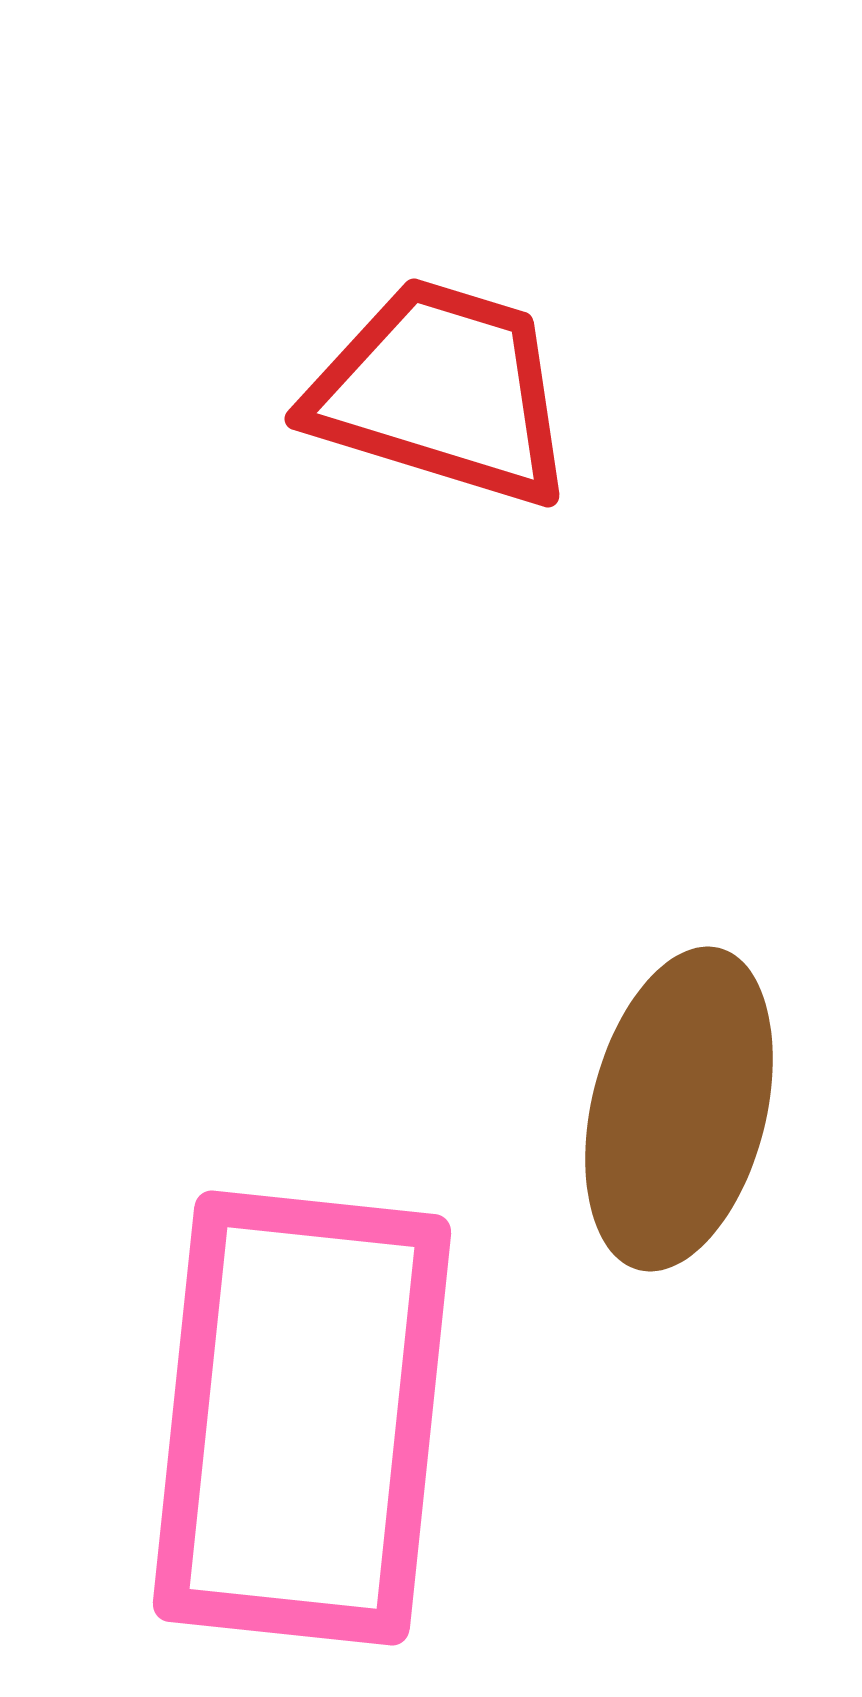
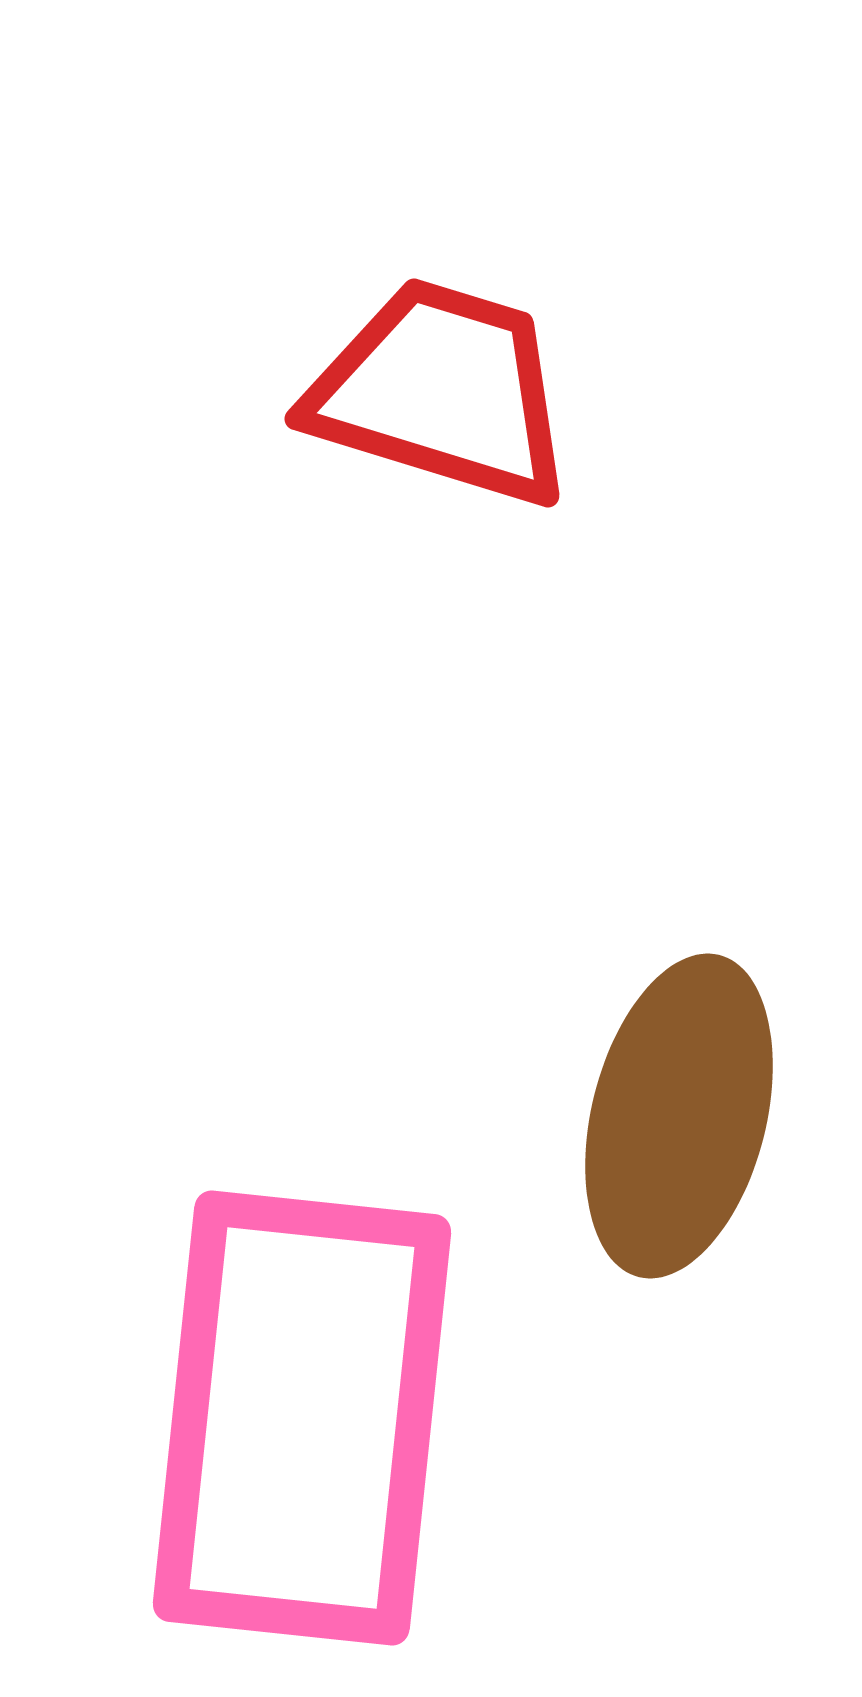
brown ellipse: moved 7 px down
